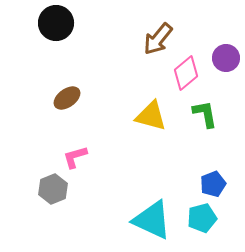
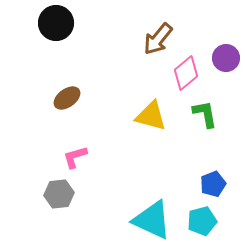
gray hexagon: moved 6 px right, 5 px down; rotated 16 degrees clockwise
cyan pentagon: moved 3 px down
